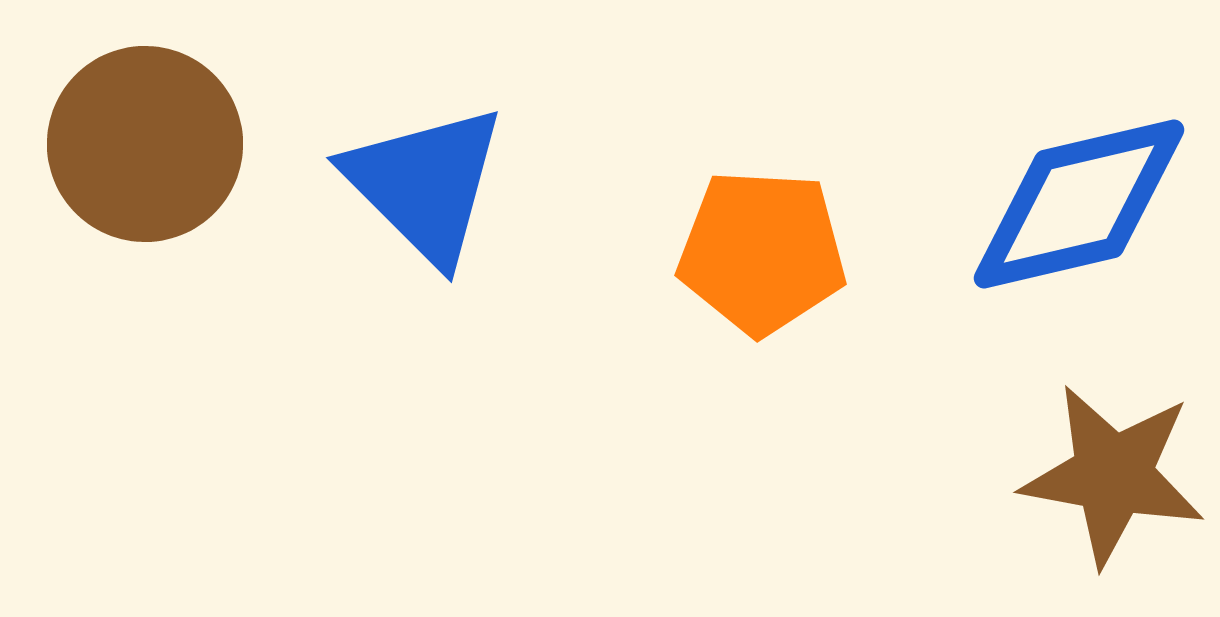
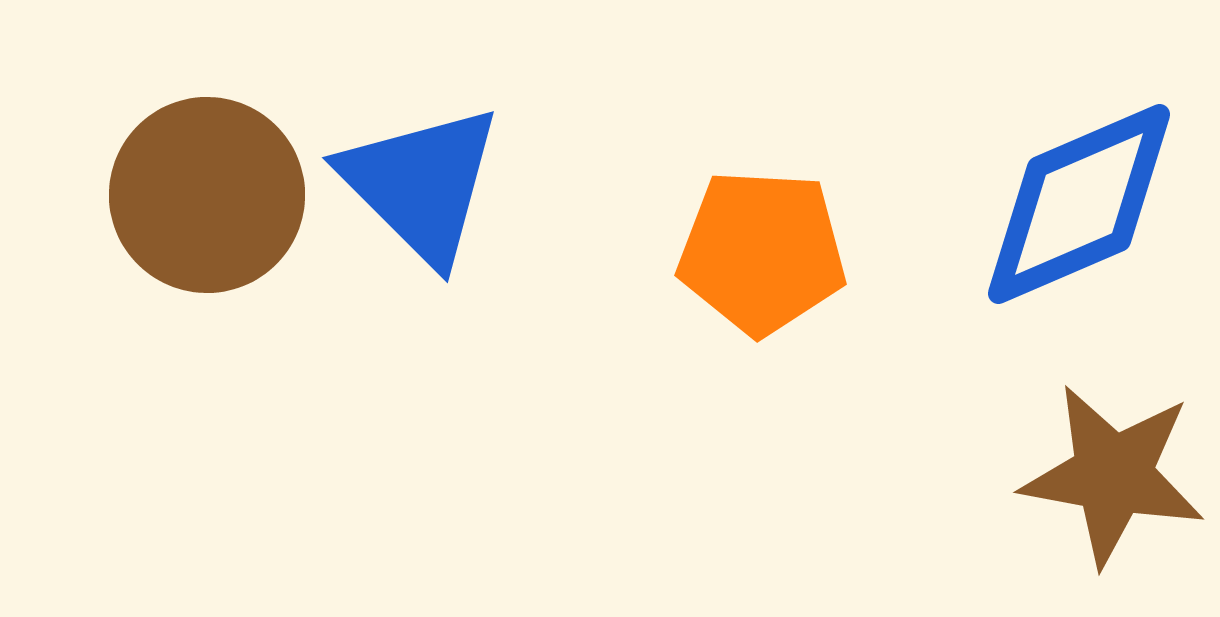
brown circle: moved 62 px right, 51 px down
blue triangle: moved 4 px left
blue diamond: rotated 10 degrees counterclockwise
